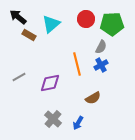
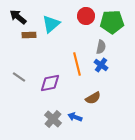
red circle: moved 3 px up
green pentagon: moved 2 px up
brown rectangle: rotated 32 degrees counterclockwise
gray semicircle: rotated 16 degrees counterclockwise
blue cross: rotated 24 degrees counterclockwise
gray line: rotated 64 degrees clockwise
blue arrow: moved 3 px left, 6 px up; rotated 80 degrees clockwise
